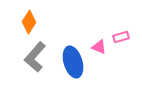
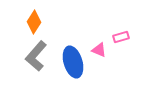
orange diamond: moved 5 px right
pink triangle: moved 3 px down
gray L-shape: moved 1 px right, 1 px up
